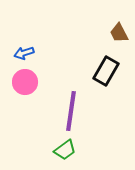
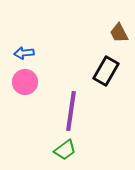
blue arrow: rotated 12 degrees clockwise
